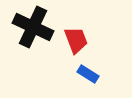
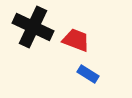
red trapezoid: rotated 48 degrees counterclockwise
